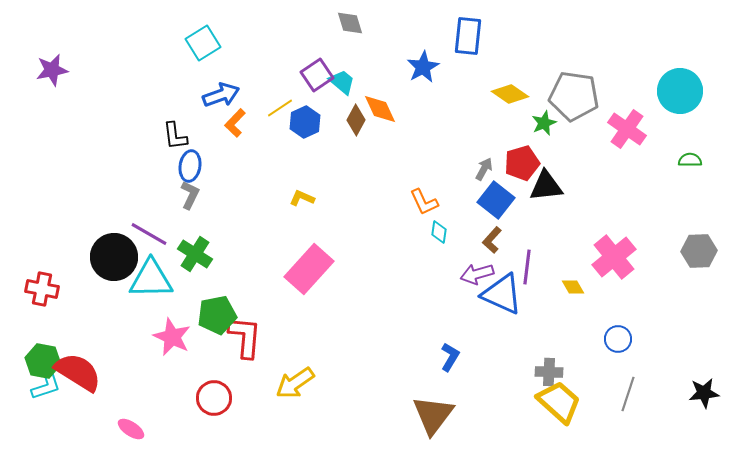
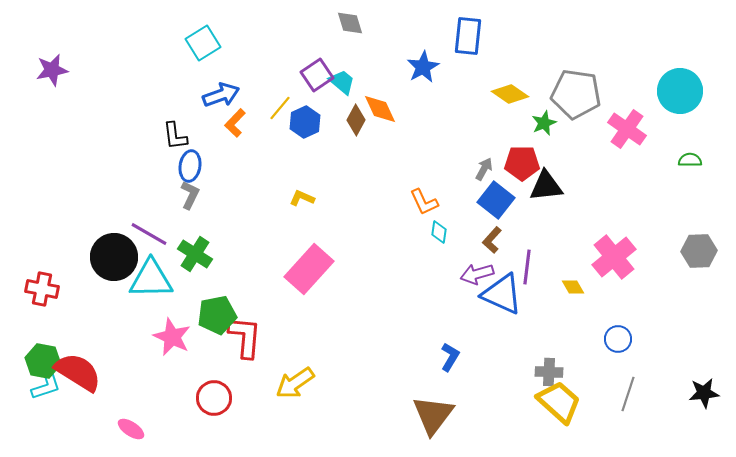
gray pentagon at (574, 96): moved 2 px right, 2 px up
yellow line at (280, 108): rotated 16 degrees counterclockwise
red pentagon at (522, 163): rotated 16 degrees clockwise
